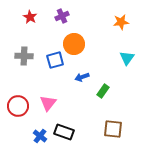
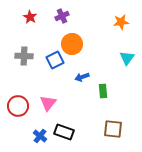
orange circle: moved 2 px left
blue square: rotated 12 degrees counterclockwise
green rectangle: rotated 40 degrees counterclockwise
